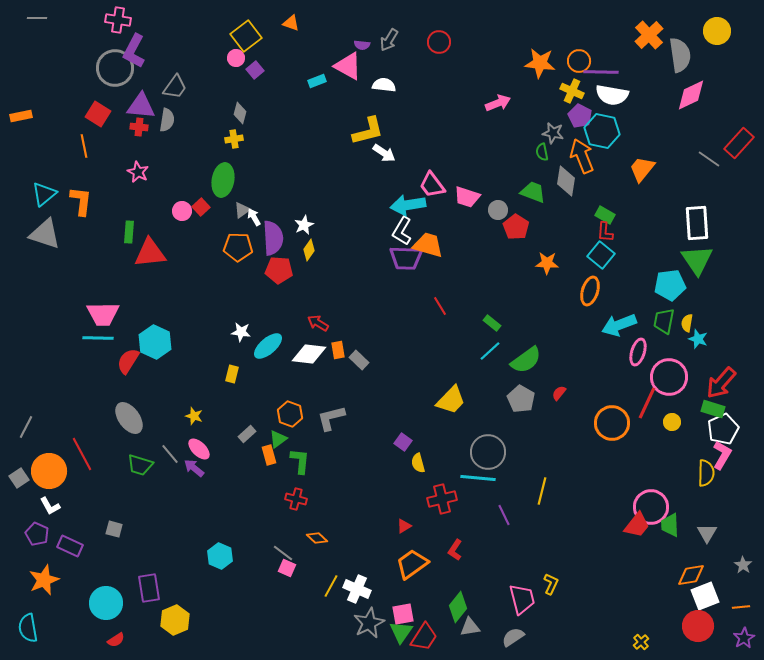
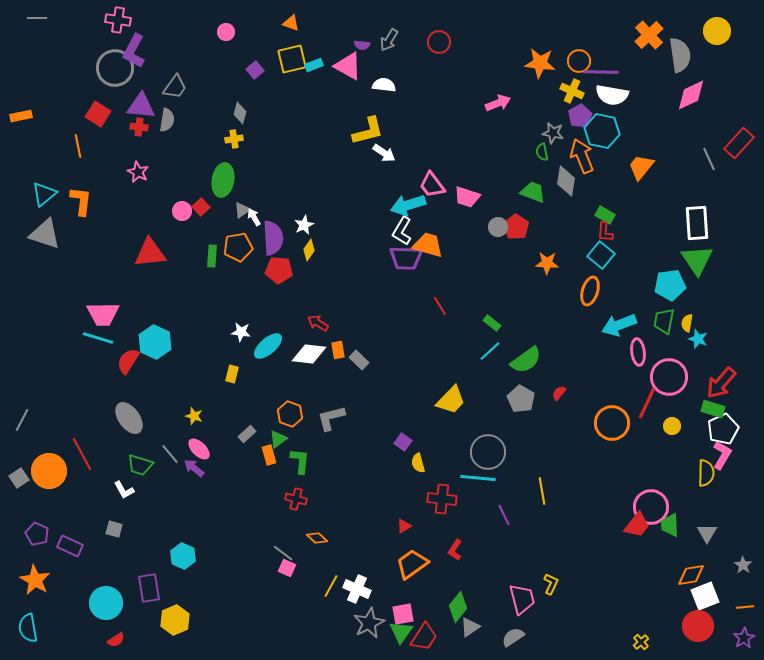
yellow square at (246, 36): moved 46 px right, 23 px down; rotated 24 degrees clockwise
pink circle at (236, 58): moved 10 px left, 26 px up
cyan rectangle at (317, 81): moved 3 px left, 16 px up
purple pentagon at (580, 116): rotated 15 degrees clockwise
orange line at (84, 146): moved 6 px left
gray line at (709, 159): rotated 30 degrees clockwise
orange trapezoid at (642, 169): moved 1 px left, 2 px up
cyan arrow at (408, 205): rotated 8 degrees counterclockwise
gray circle at (498, 210): moved 17 px down
green rectangle at (129, 232): moved 83 px right, 24 px down
orange pentagon at (238, 247): rotated 12 degrees counterclockwise
cyan line at (98, 338): rotated 16 degrees clockwise
pink ellipse at (638, 352): rotated 24 degrees counterclockwise
yellow circle at (672, 422): moved 4 px down
gray line at (26, 427): moved 4 px left, 7 px up
yellow line at (542, 491): rotated 24 degrees counterclockwise
red cross at (442, 499): rotated 20 degrees clockwise
white L-shape at (50, 506): moved 74 px right, 16 px up
cyan hexagon at (220, 556): moved 37 px left
orange star at (44, 580): moved 9 px left; rotated 20 degrees counterclockwise
orange line at (741, 607): moved 4 px right
gray triangle at (470, 627): rotated 25 degrees counterclockwise
